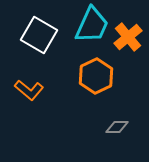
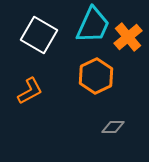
cyan trapezoid: moved 1 px right
orange L-shape: moved 1 px right, 1 px down; rotated 68 degrees counterclockwise
gray diamond: moved 4 px left
